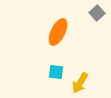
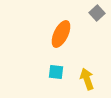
orange ellipse: moved 3 px right, 2 px down
yellow arrow: moved 7 px right, 4 px up; rotated 130 degrees clockwise
